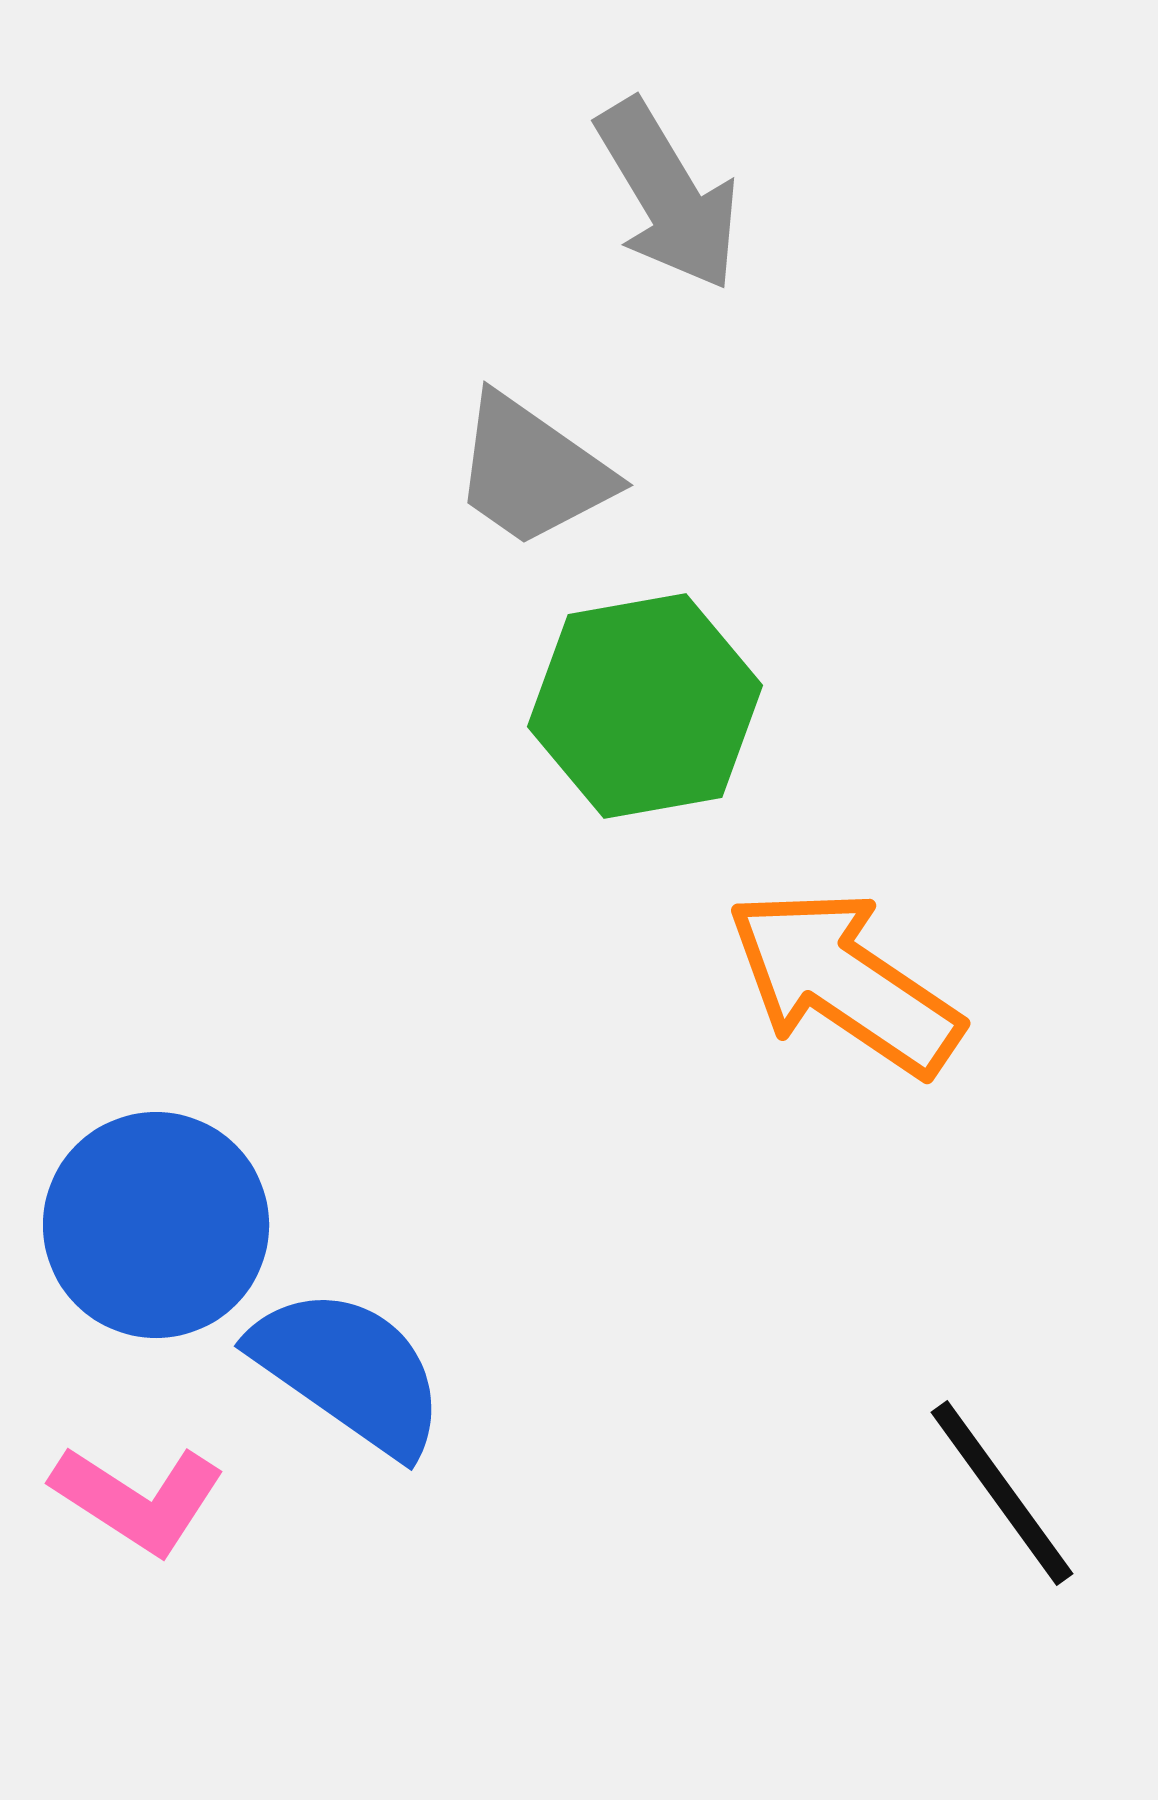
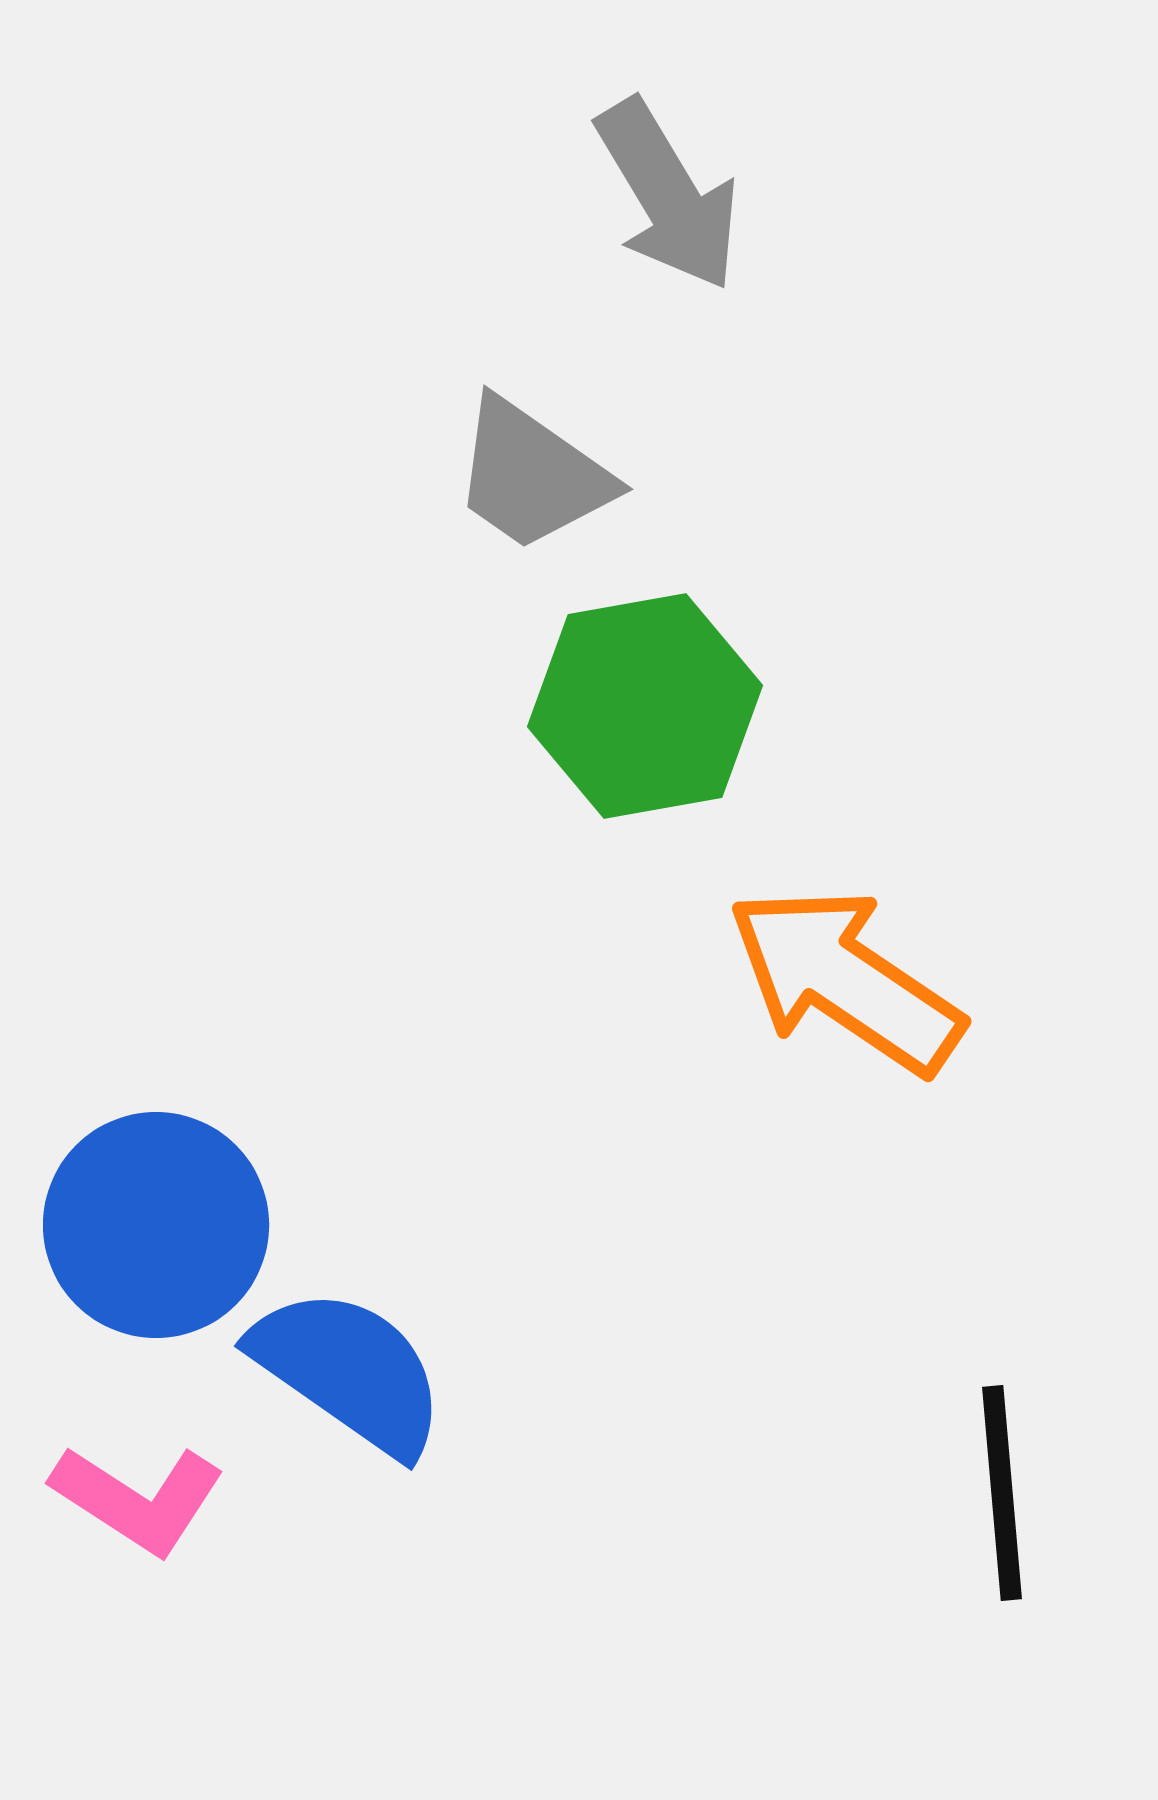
gray trapezoid: moved 4 px down
orange arrow: moved 1 px right, 2 px up
black line: rotated 31 degrees clockwise
